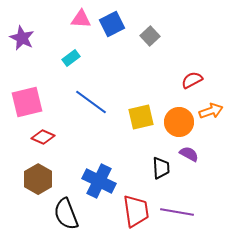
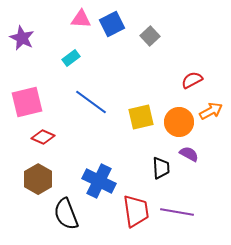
orange arrow: rotated 10 degrees counterclockwise
